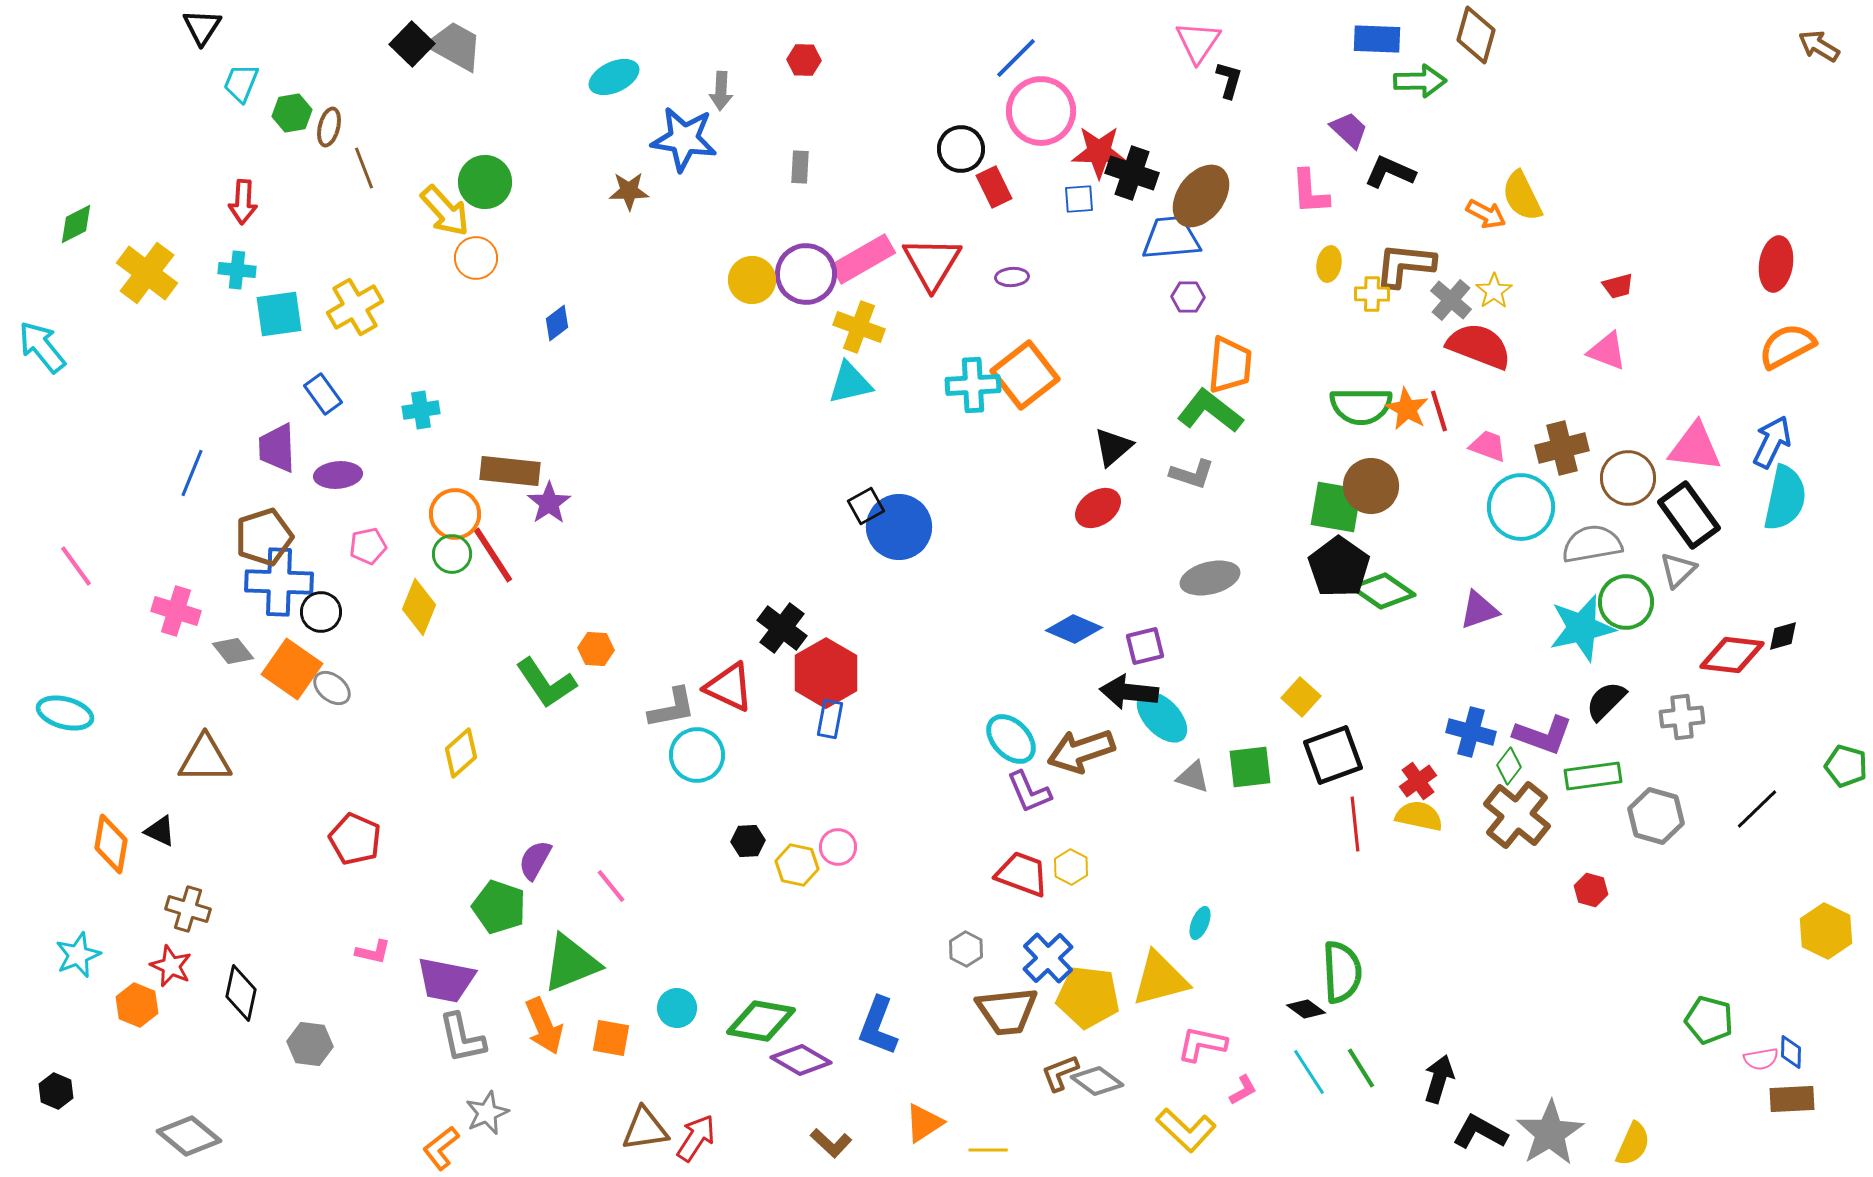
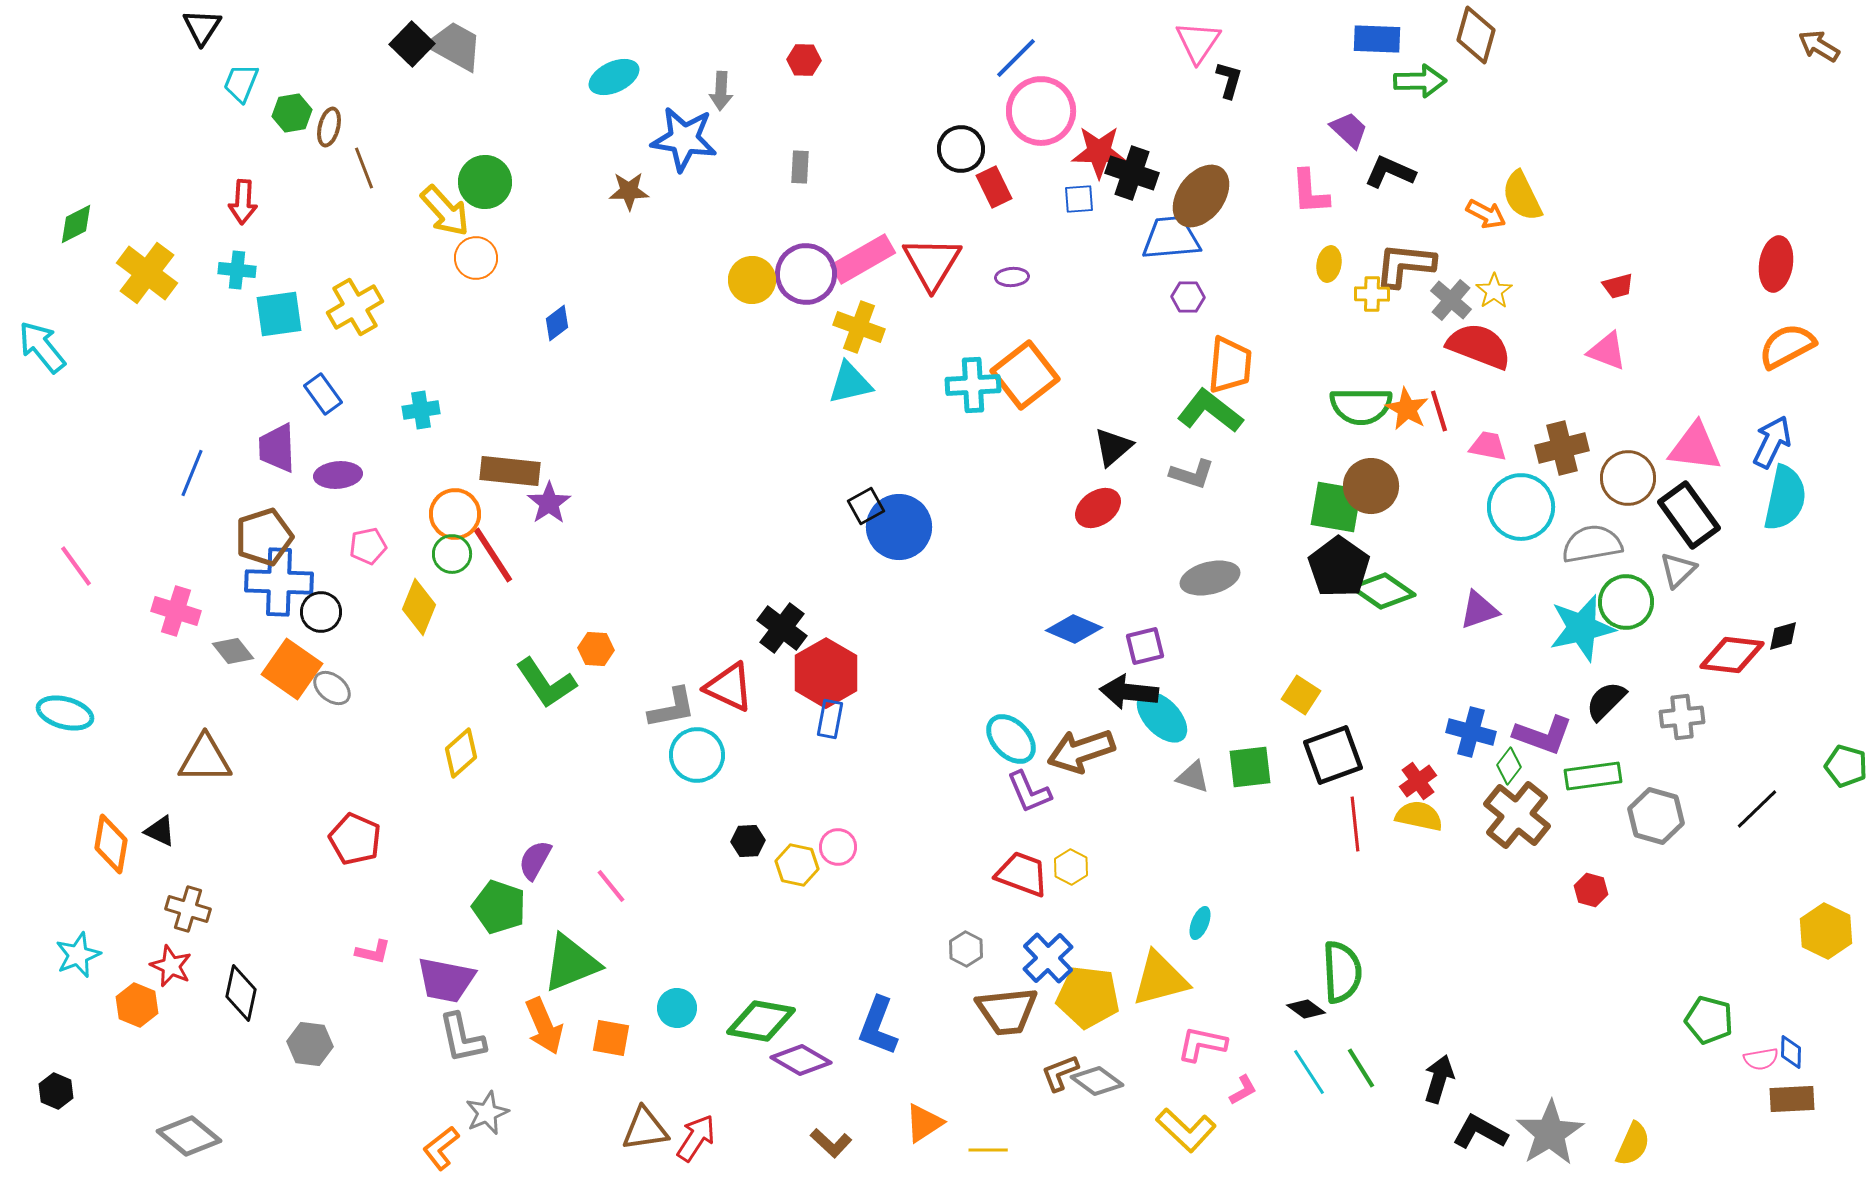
pink trapezoid at (1488, 446): rotated 9 degrees counterclockwise
yellow square at (1301, 697): moved 2 px up; rotated 9 degrees counterclockwise
